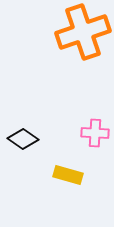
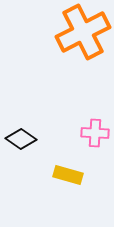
orange cross: rotated 8 degrees counterclockwise
black diamond: moved 2 px left
